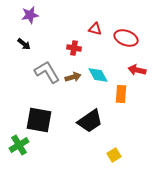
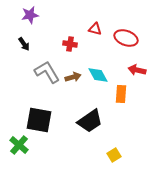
black arrow: rotated 16 degrees clockwise
red cross: moved 4 px left, 4 px up
green cross: rotated 18 degrees counterclockwise
